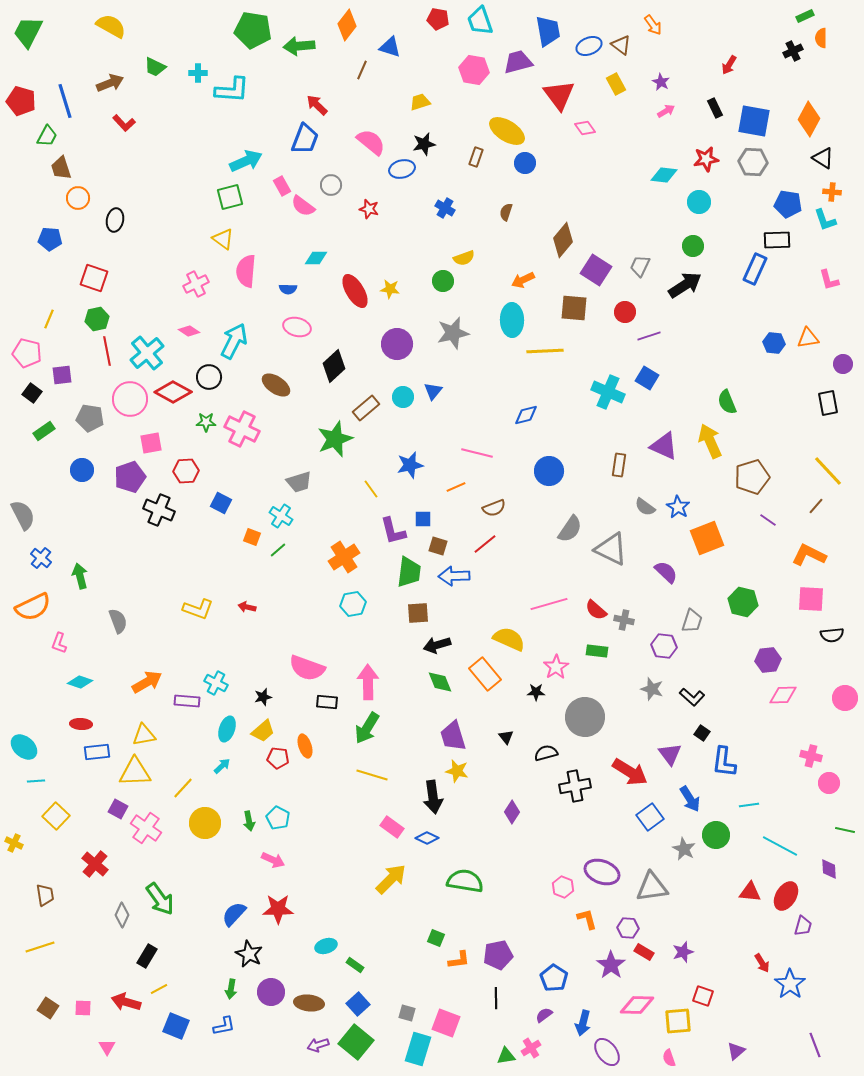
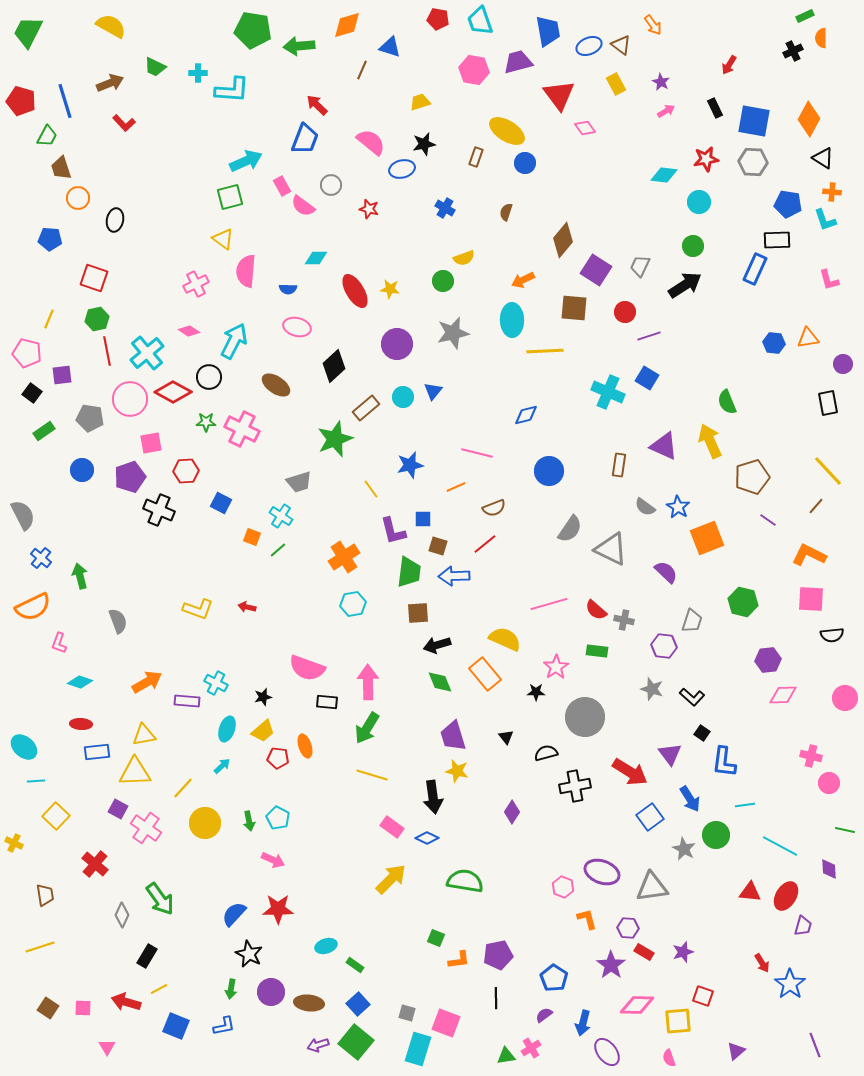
orange diamond at (347, 25): rotated 36 degrees clockwise
yellow semicircle at (509, 639): moved 4 px left
cyan line at (749, 805): moved 4 px left
